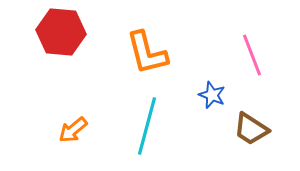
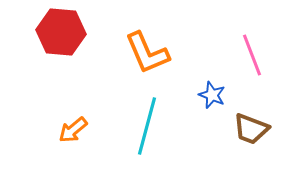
orange L-shape: rotated 9 degrees counterclockwise
brown trapezoid: rotated 12 degrees counterclockwise
